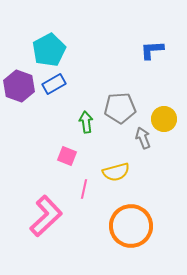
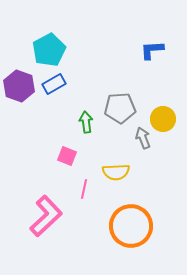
yellow circle: moved 1 px left
yellow semicircle: rotated 12 degrees clockwise
